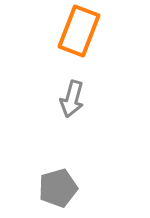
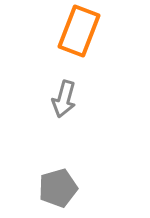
gray arrow: moved 8 px left
